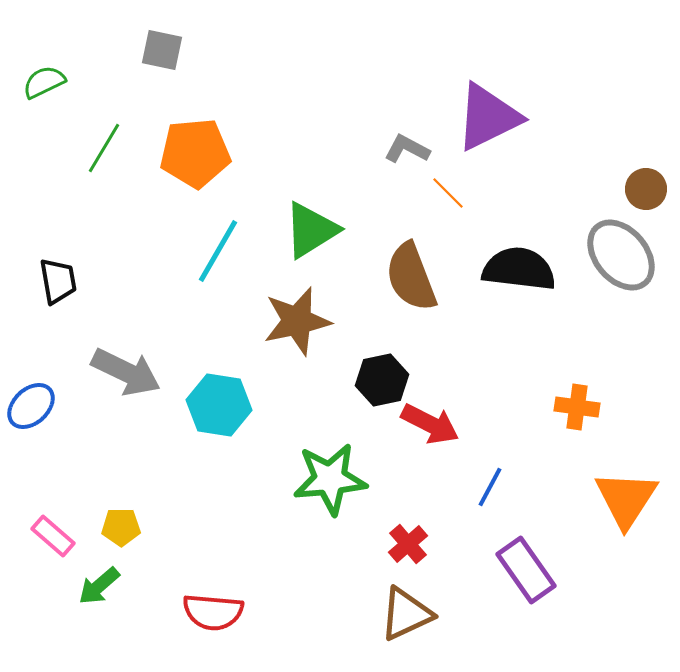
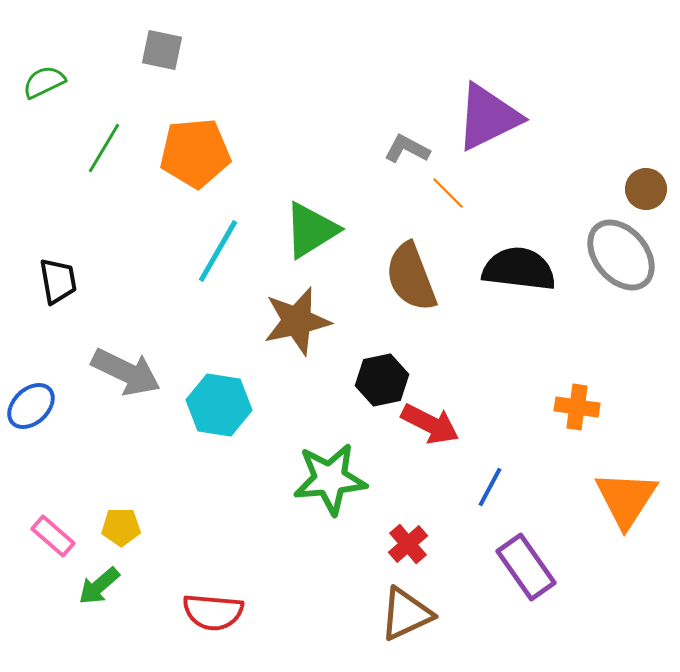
purple rectangle: moved 3 px up
